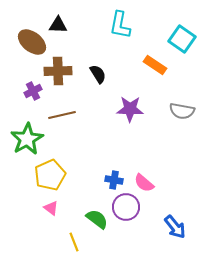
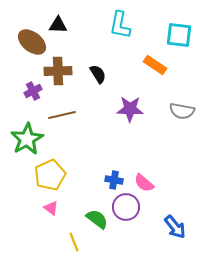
cyan square: moved 3 px left, 4 px up; rotated 28 degrees counterclockwise
